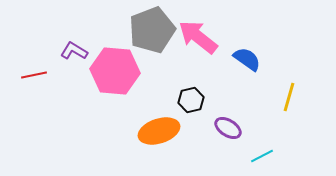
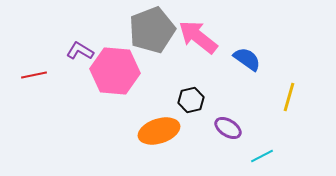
purple L-shape: moved 6 px right
